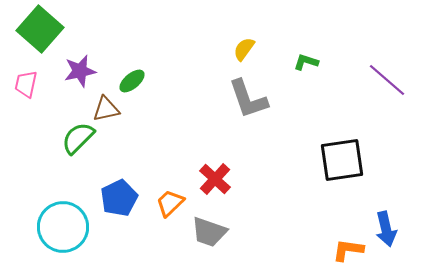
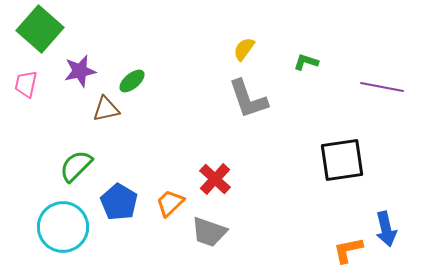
purple line: moved 5 px left, 7 px down; rotated 30 degrees counterclockwise
green semicircle: moved 2 px left, 28 px down
blue pentagon: moved 4 px down; rotated 15 degrees counterclockwise
orange L-shape: rotated 20 degrees counterclockwise
